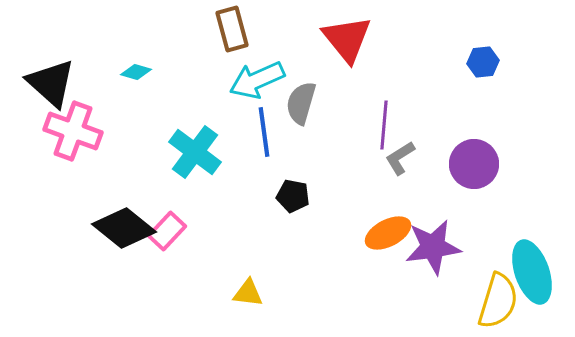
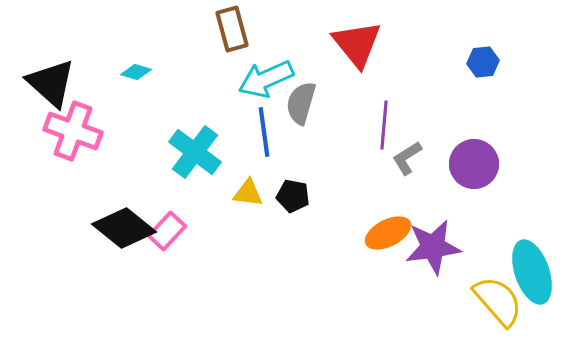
red triangle: moved 10 px right, 5 px down
cyan arrow: moved 9 px right, 1 px up
gray L-shape: moved 7 px right
yellow triangle: moved 100 px up
yellow semicircle: rotated 58 degrees counterclockwise
